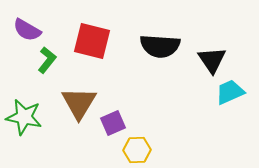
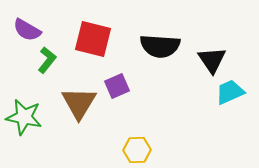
red square: moved 1 px right, 2 px up
purple square: moved 4 px right, 37 px up
